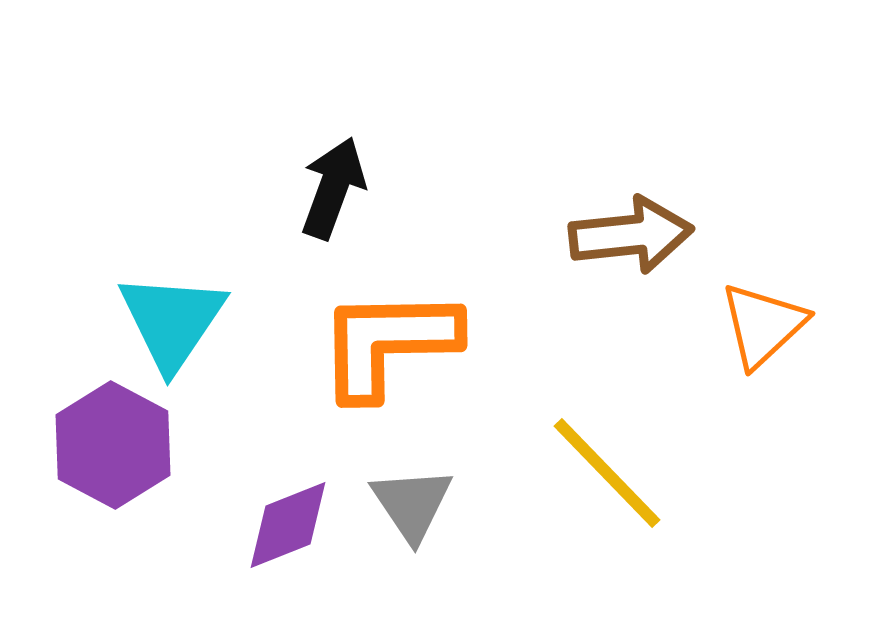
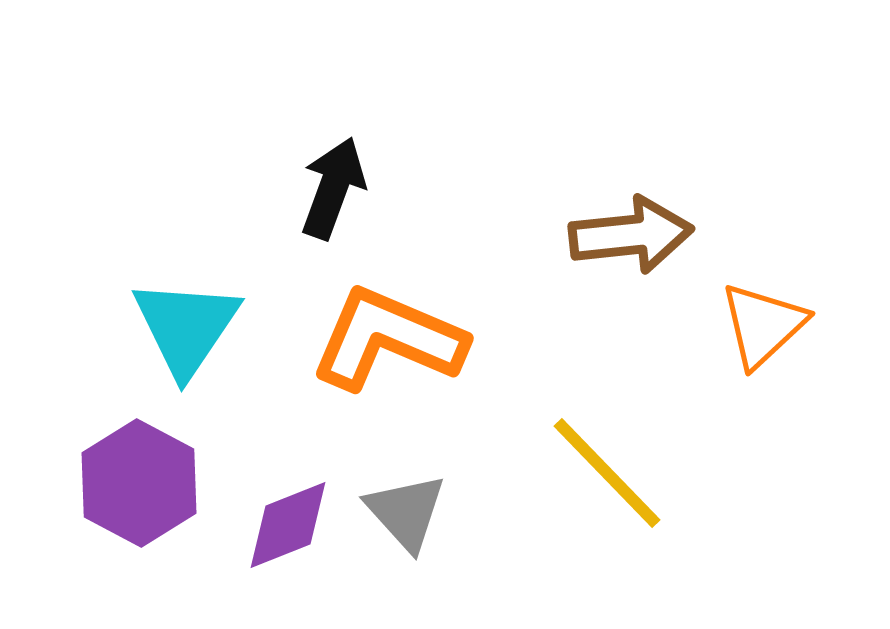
cyan triangle: moved 14 px right, 6 px down
orange L-shape: moved 4 px up; rotated 24 degrees clockwise
purple hexagon: moved 26 px right, 38 px down
gray triangle: moved 6 px left, 8 px down; rotated 8 degrees counterclockwise
